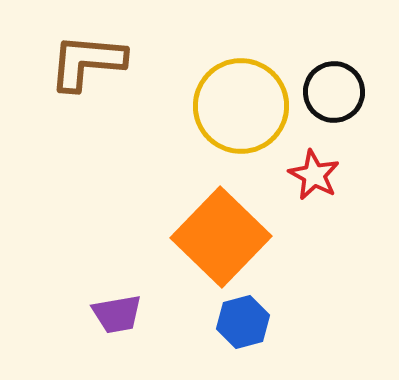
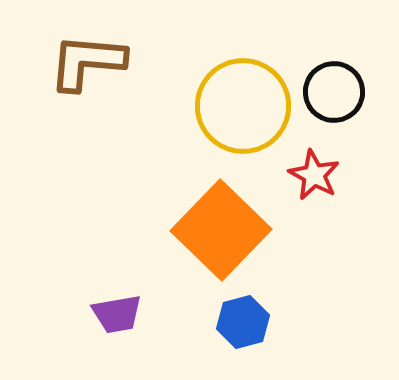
yellow circle: moved 2 px right
orange square: moved 7 px up
